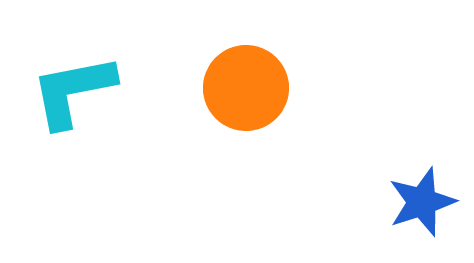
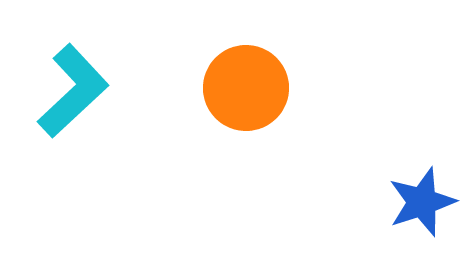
cyan L-shape: rotated 148 degrees clockwise
